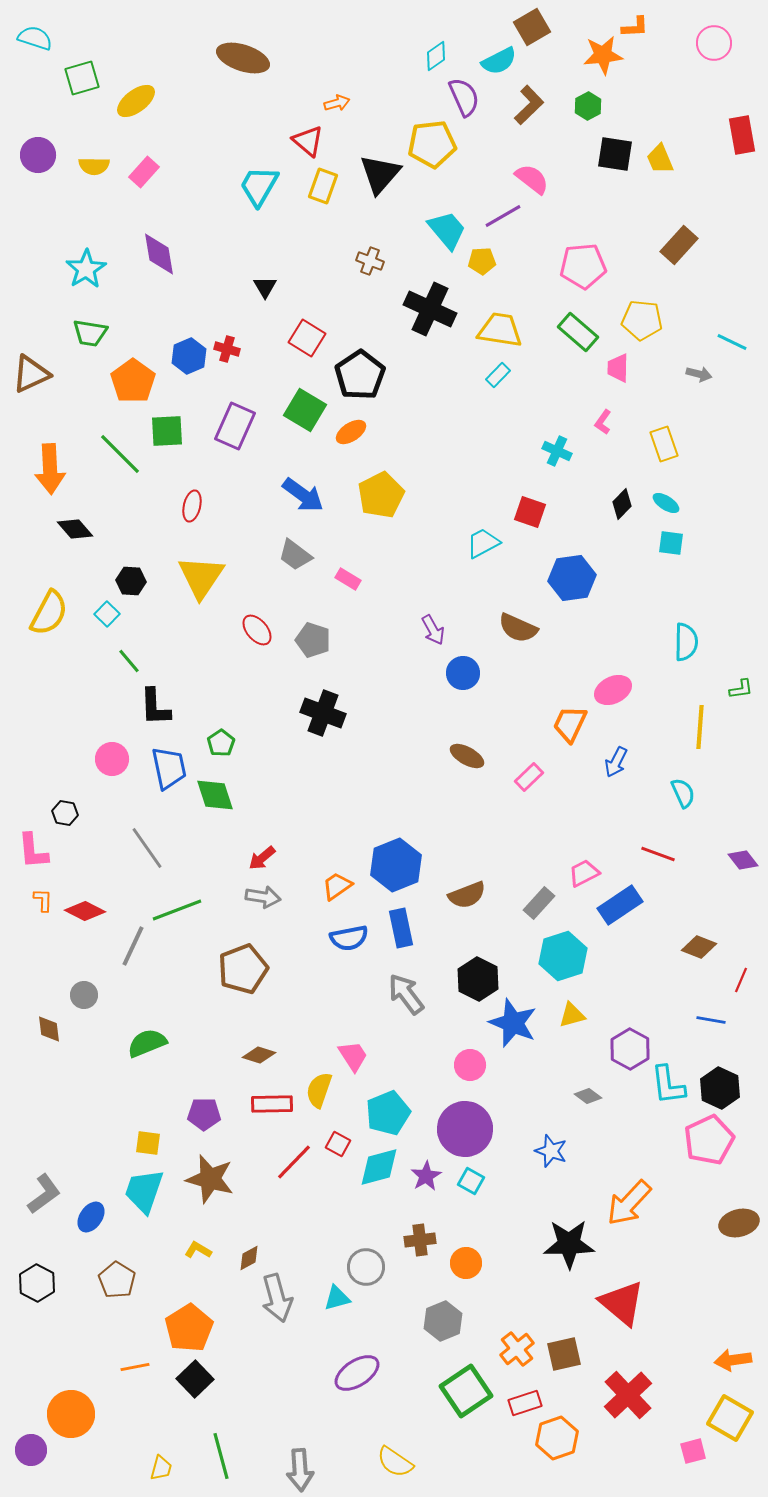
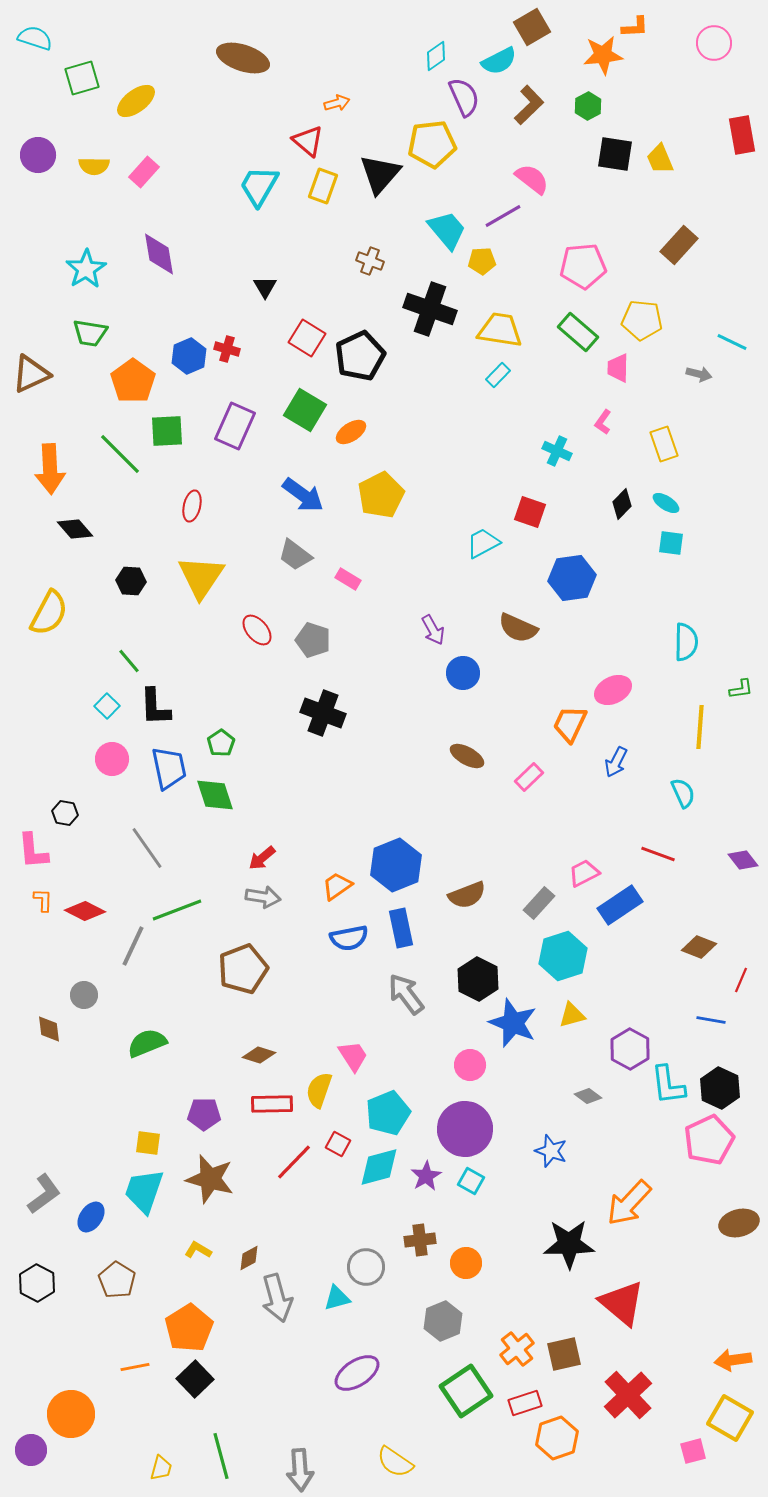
black cross at (430, 309): rotated 6 degrees counterclockwise
black pentagon at (360, 375): moved 19 px up; rotated 9 degrees clockwise
cyan square at (107, 614): moved 92 px down
